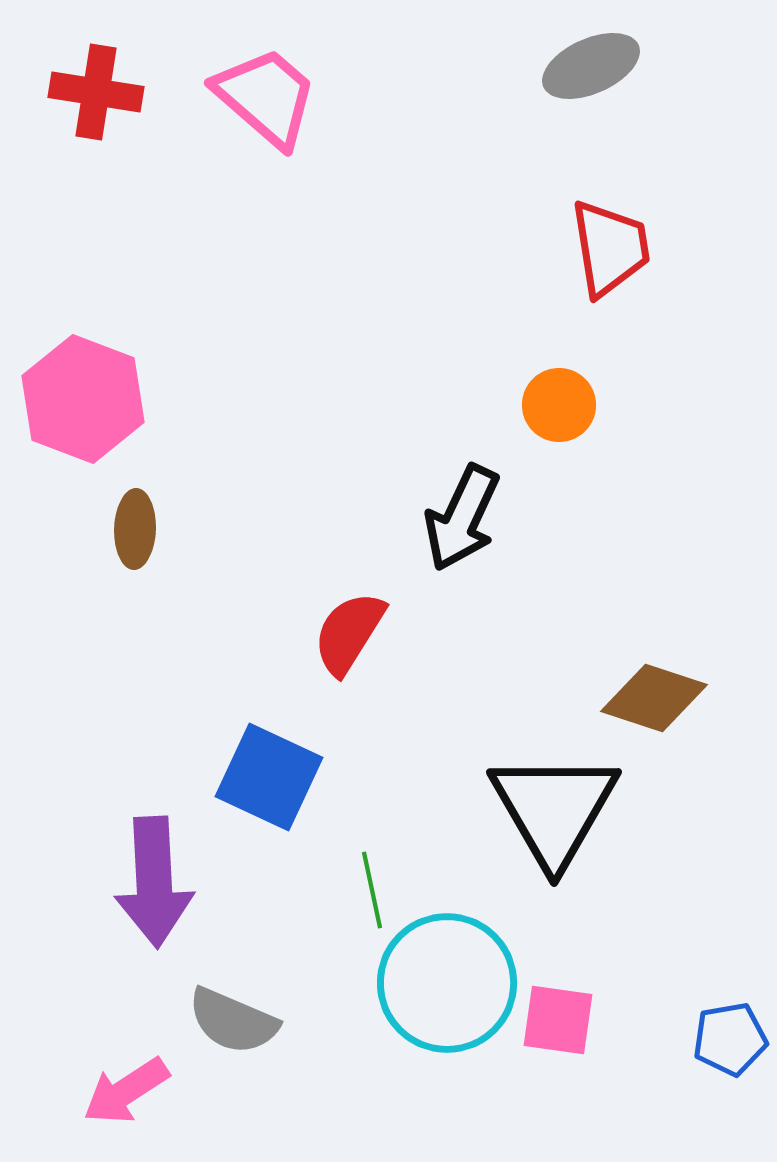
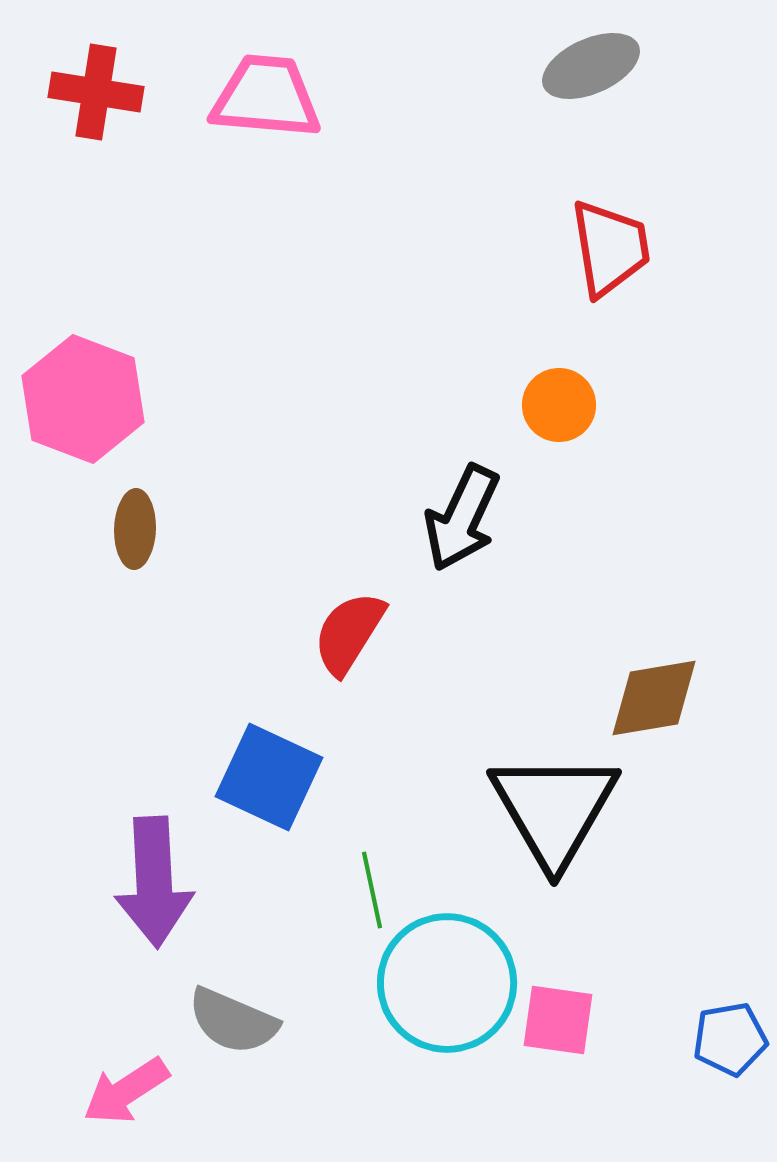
pink trapezoid: rotated 36 degrees counterclockwise
brown diamond: rotated 28 degrees counterclockwise
